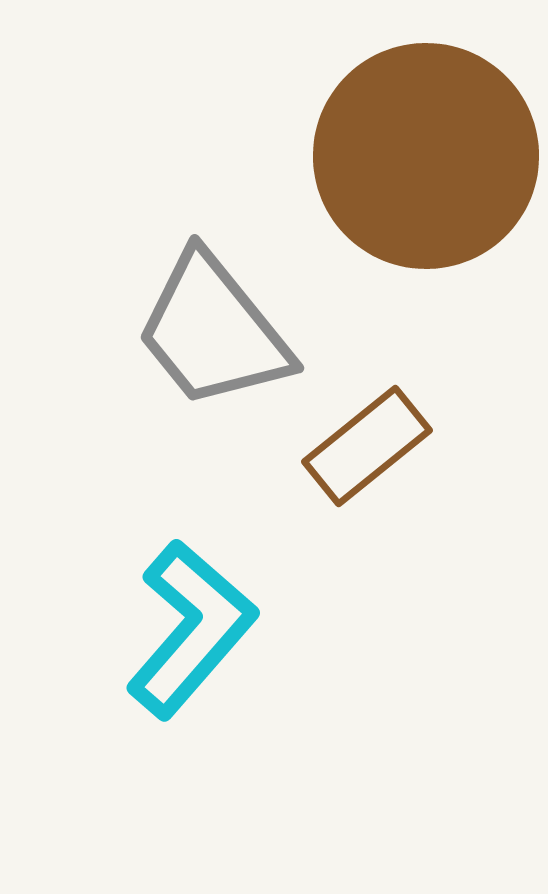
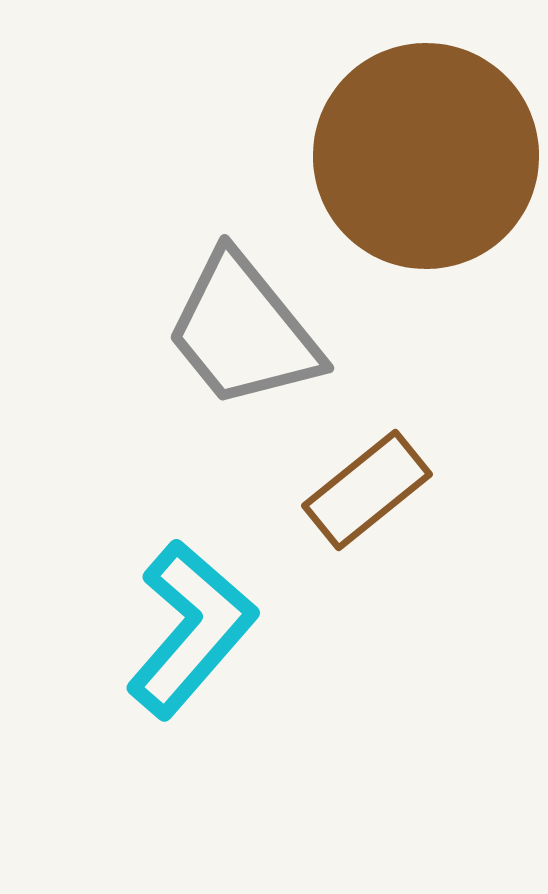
gray trapezoid: moved 30 px right
brown rectangle: moved 44 px down
